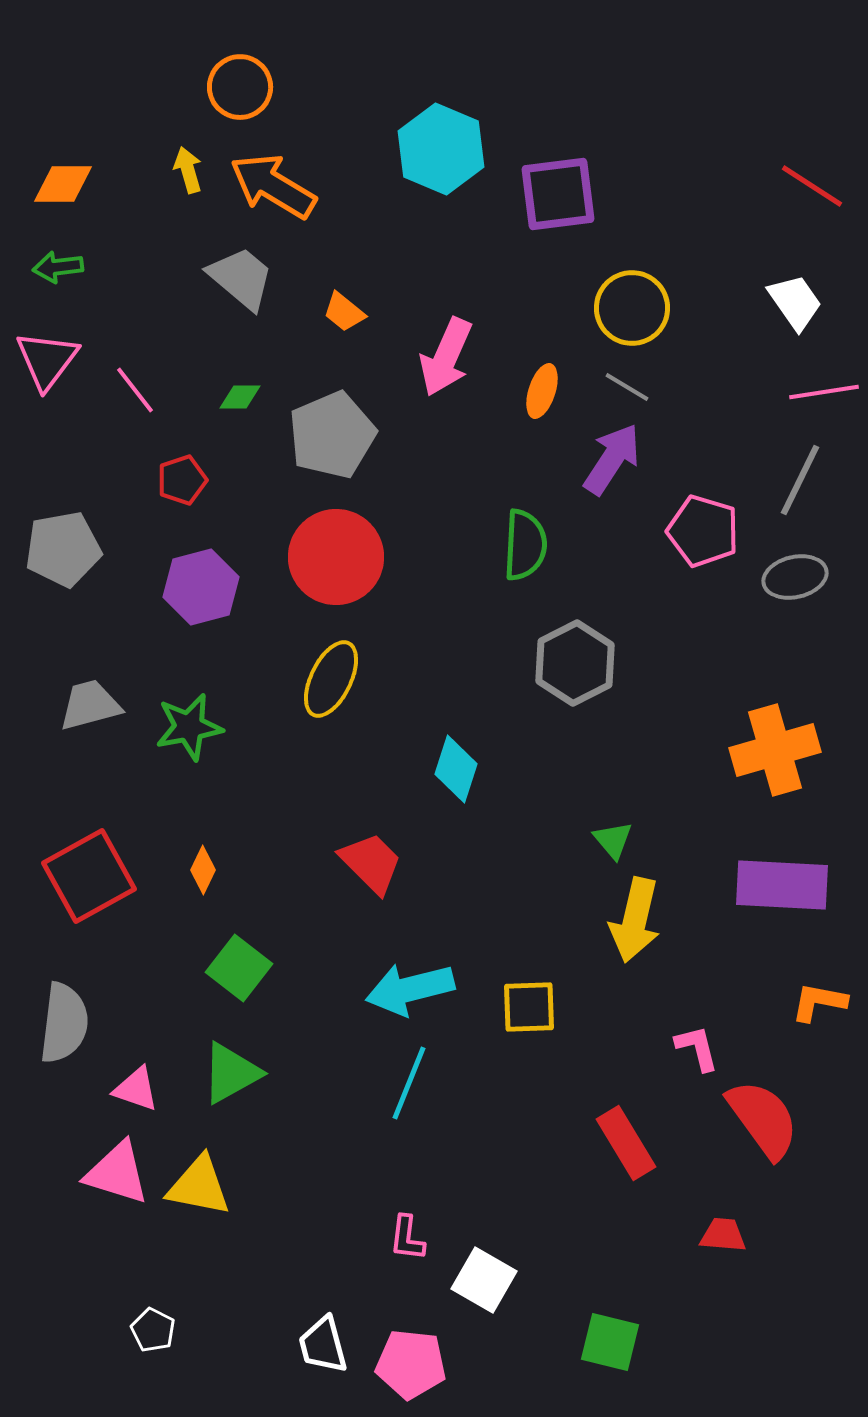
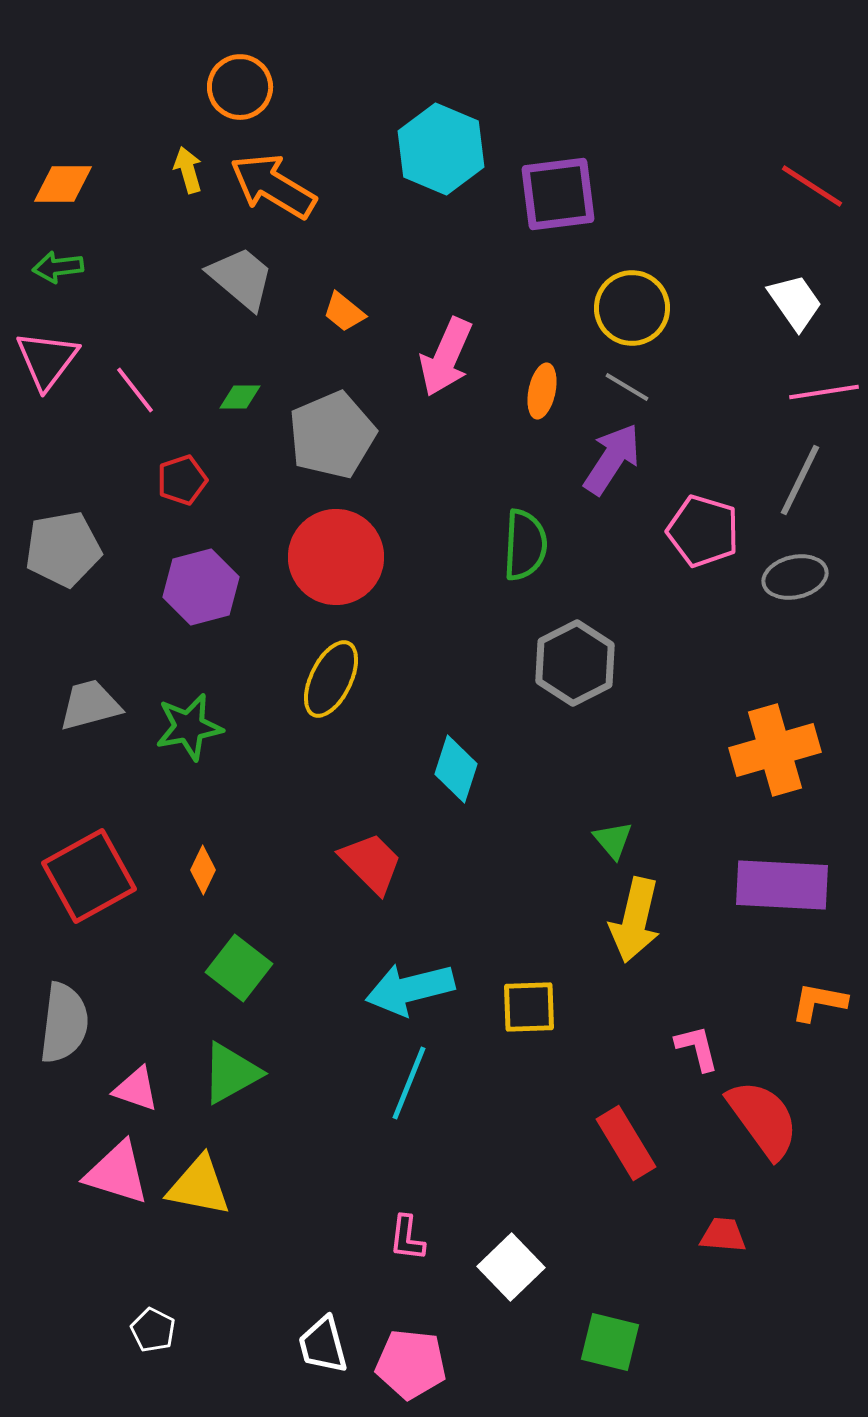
orange ellipse at (542, 391): rotated 6 degrees counterclockwise
white square at (484, 1280): moved 27 px right, 13 px up; rotated 16 degrees clockwise
